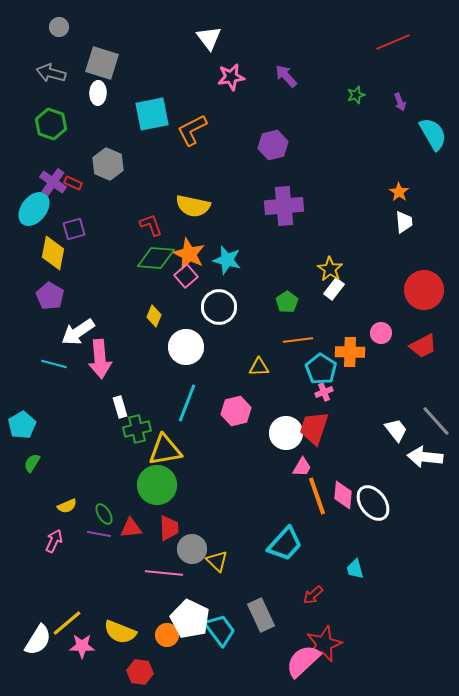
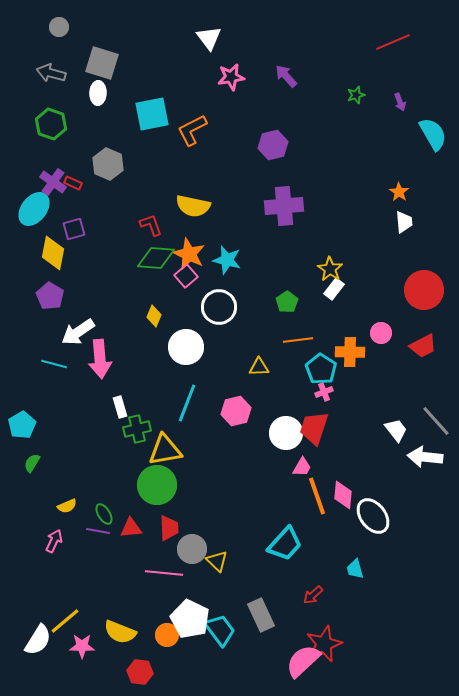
white ellipse at (373, 503): moved 13 px down
purple line at (99, 534): moved 1 px left, 3 px up
yellow line at (67, 623): moved 2 px left, 2 px up
